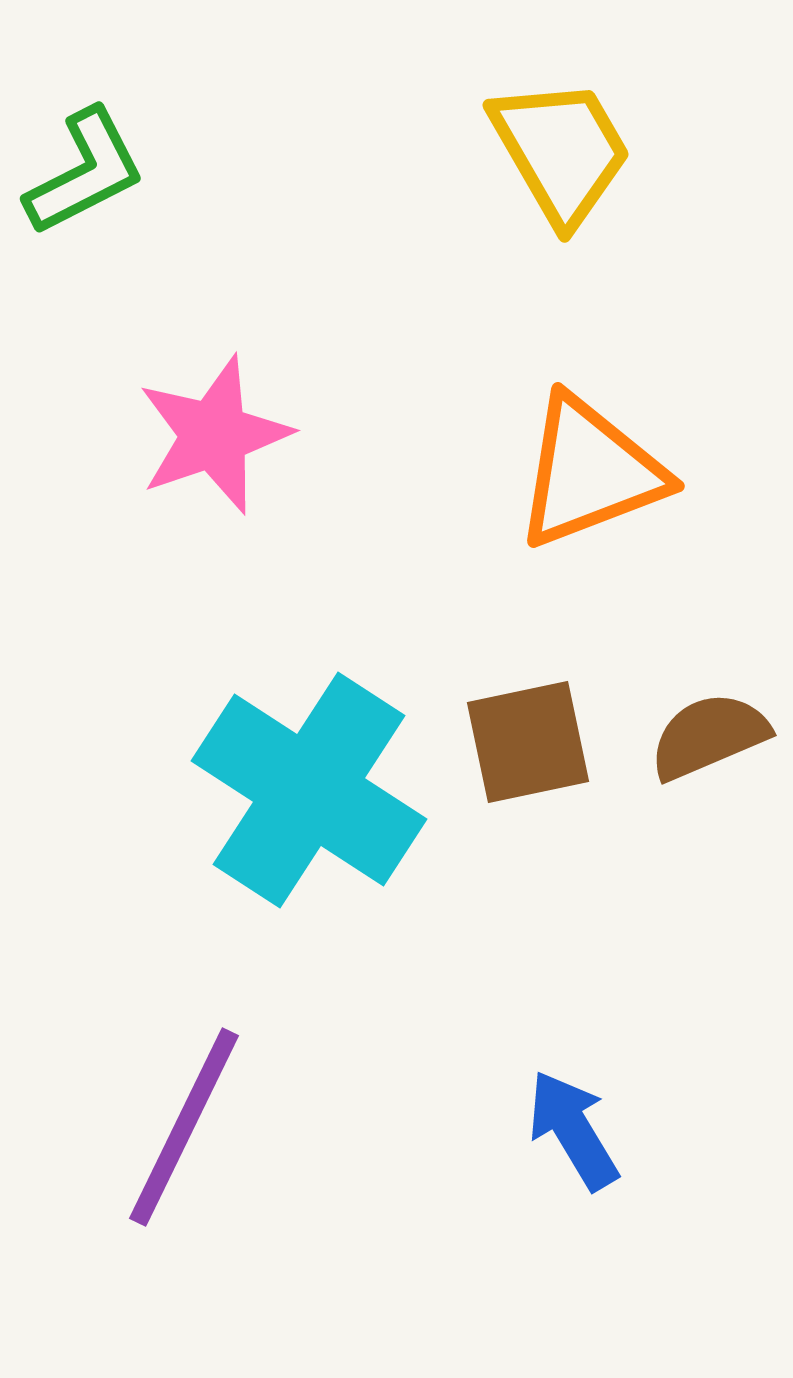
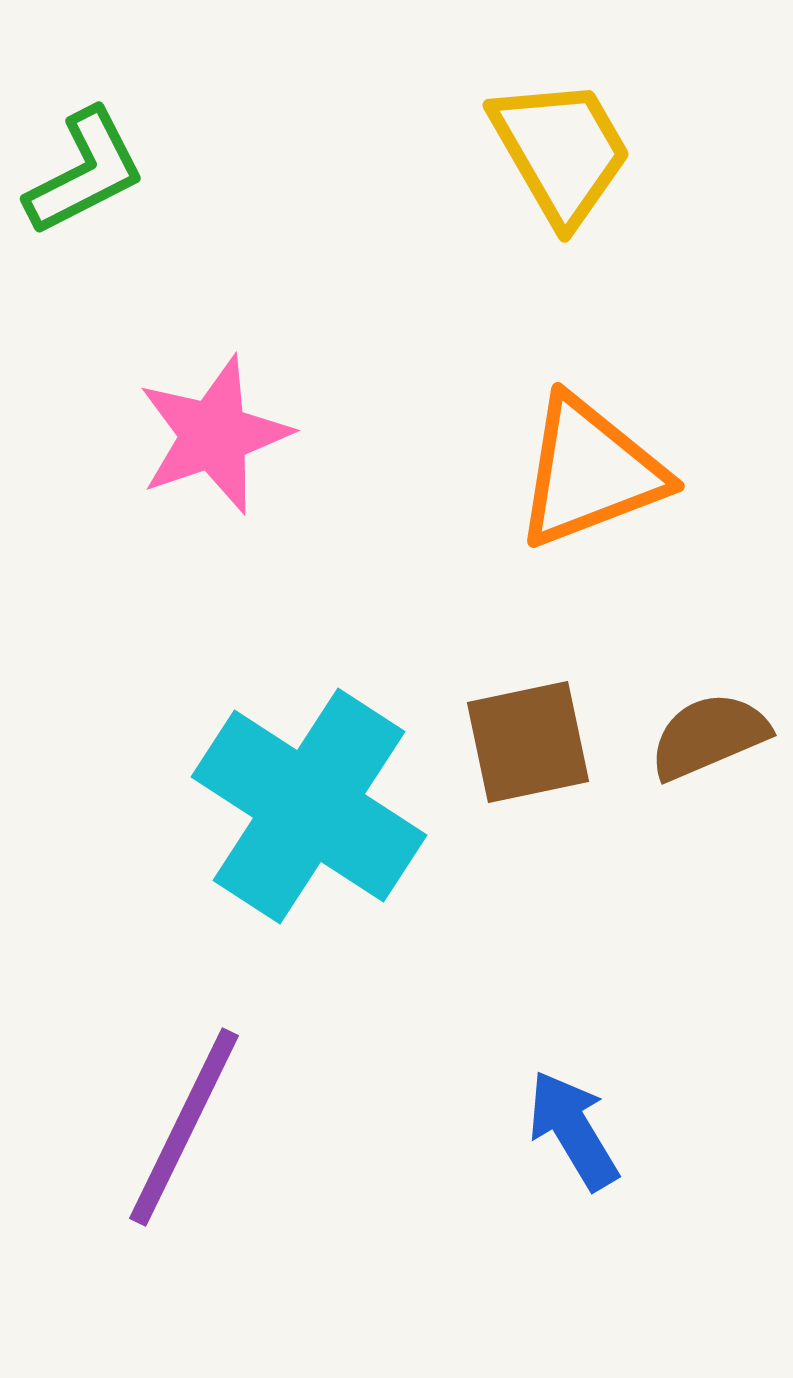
cyan cross: moved 16 px down
